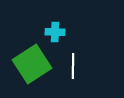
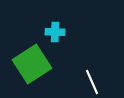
white line: moved 19 px right, 16 px down; rotated 25 degrees counterclockwise
